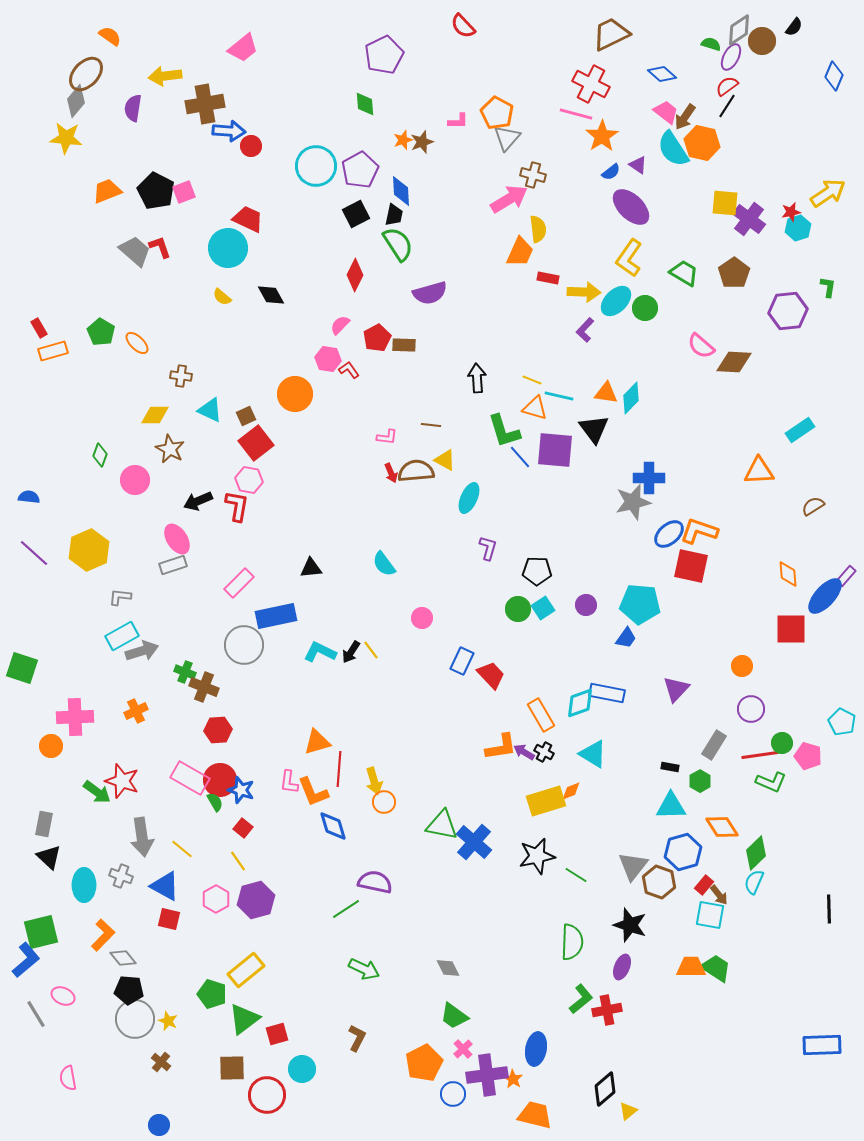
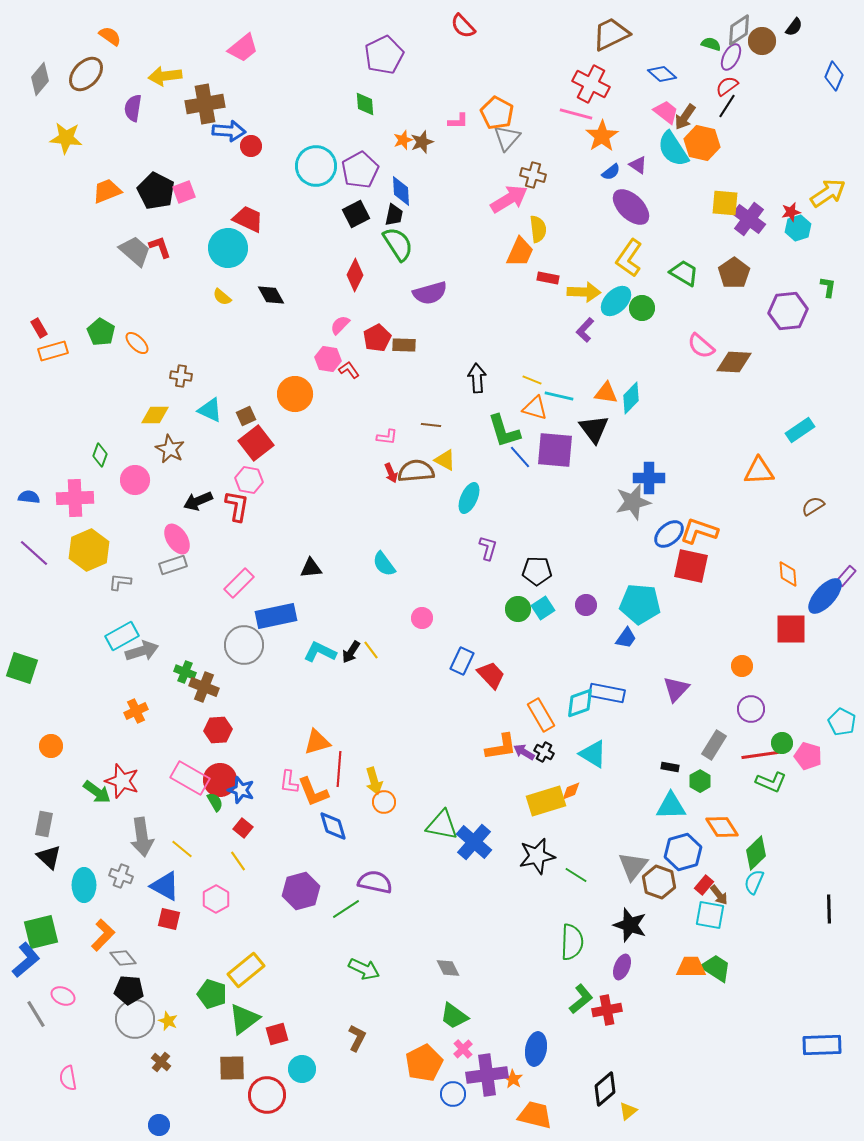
gray diamond at (76, 101): moved 36 px left, 22 px up
green circle at (645, 308): moved 3 px left
gray L-shape at (120, 597): moved 15 px up
pink cross at (75, 717): moved 219 px up
purple hexagon at (256, 900): moved 45 px right, 9 px up
